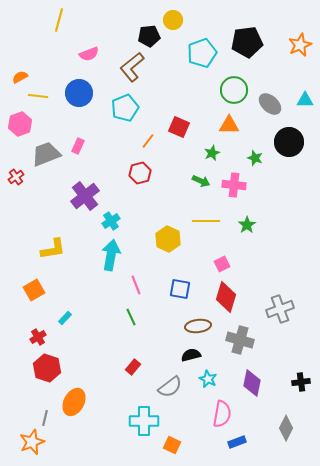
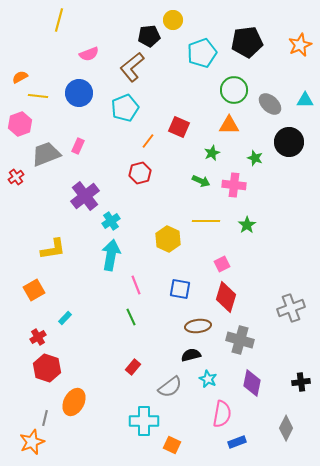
gray cross at (280, 309): moved 11 px right, 1 px up
